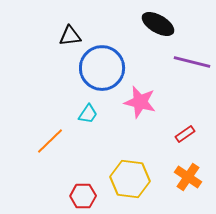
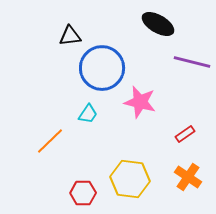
red hexagon: moved 3 px up
